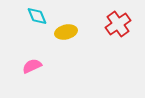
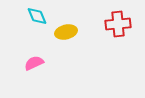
red cross: rotated 30 degrees clockwise
pink semicircle: moved 2 px right, 3 px up
